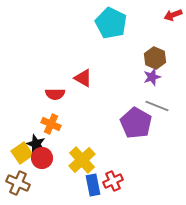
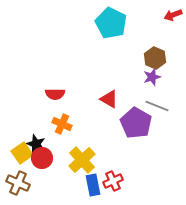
red triangle: moved 26 px right, 21 px down
orange cross: moved 11 px right
